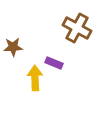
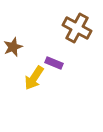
brown star: rotated 18 degrees counterclockwise
yellow arrow: moved 1 px left; rotated 145 degrees counterclockwise
